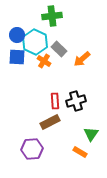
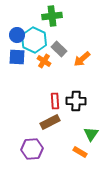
cyan hexagon: moved 1 px left, 2 px up
black cross: rotated 18 degrees clockwise
